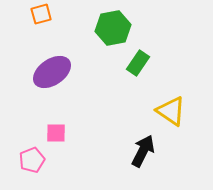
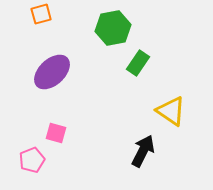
purple ellipse: rotated 9 degrees counterclockwise
pink square: rotated 15 degrees clockwise
